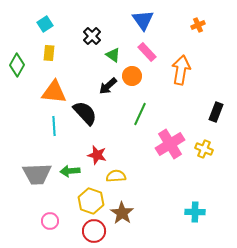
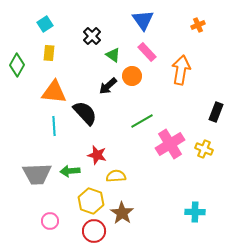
green line: moved 2 px right, 7 px down; rotated 35 degrees clockwise
